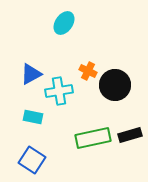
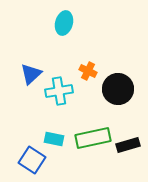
cyan ellipse: rotated 20 degrees counterclockwise
blue triangle: rotated 15 degrees counterclockwise
black circle: moved 3 px right, 4 px down
cyan rectangle: moved 21 px right, 22 px down
black rectangle: moved 2 px left, 10 px down
